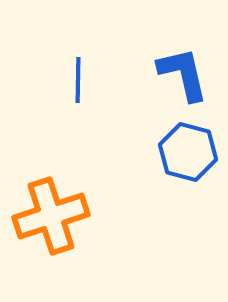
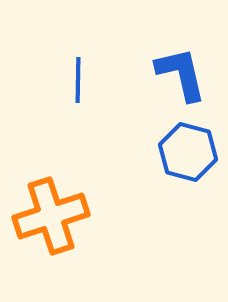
blue L-shape: moved 2 px left
